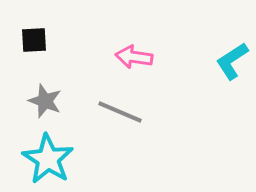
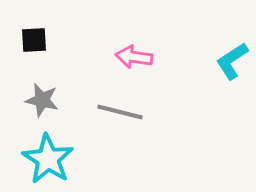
gray star: moved 3 px left, 1 px up; rotated 8 degrees counterclockwise
gray line: rotated 9 degrees counterclockwise
